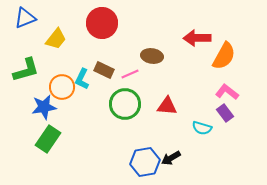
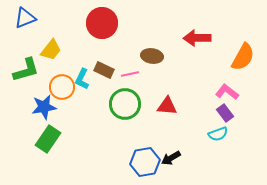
yellow trapezoid: moved 5 px left, 11 px down
orange semicircle: moved 19 px right, 1 px down
pink line: rotated 12 degrees clockwise
cyan semicircle: moved 16 px right, 6 px down; rotated 36 degrees counterclockwise
